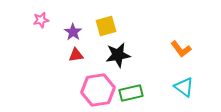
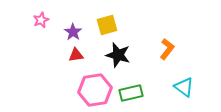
pink star: rotated 14 degrees counterclockwise
yellow square: moved 1 px right, 1 px up
orange L-shape: moved 14 px left; rotated 105 degrees counterclockwise
black star: rotated 25 degrees clockwise
pink hexagon: moved 3 px left
